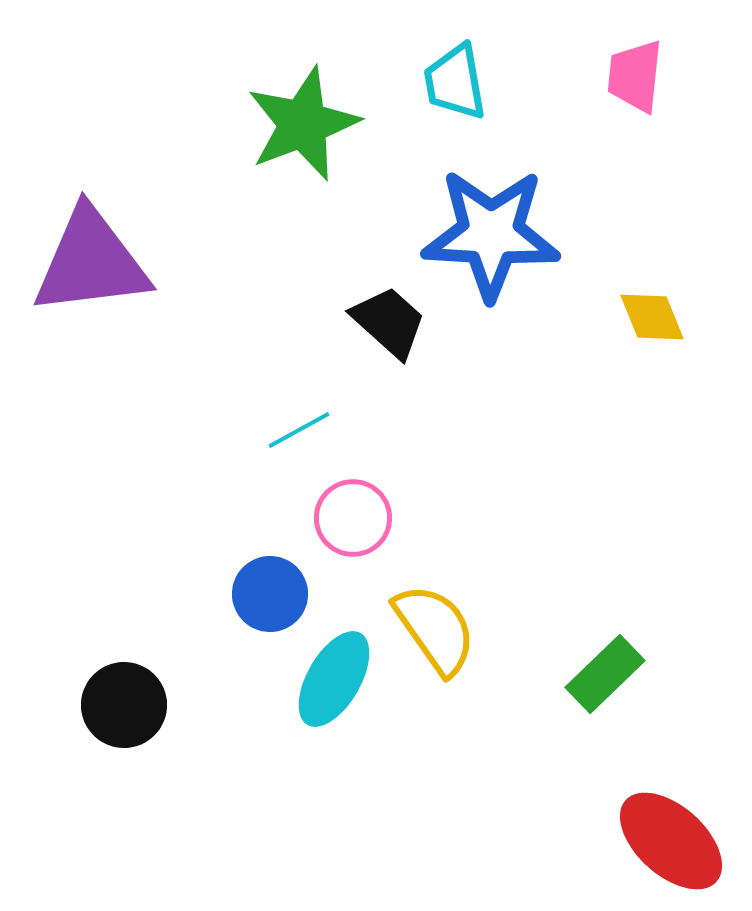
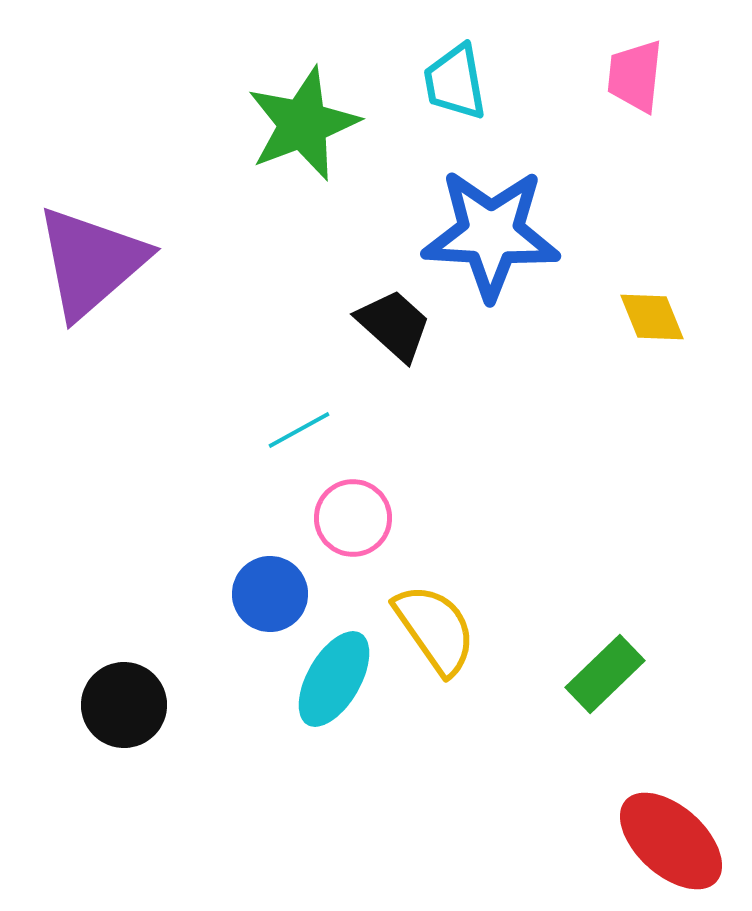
purple triangle: rotated 34 degrees counterclockwise
black trapezoid: moved 5 px right, 3 px down
